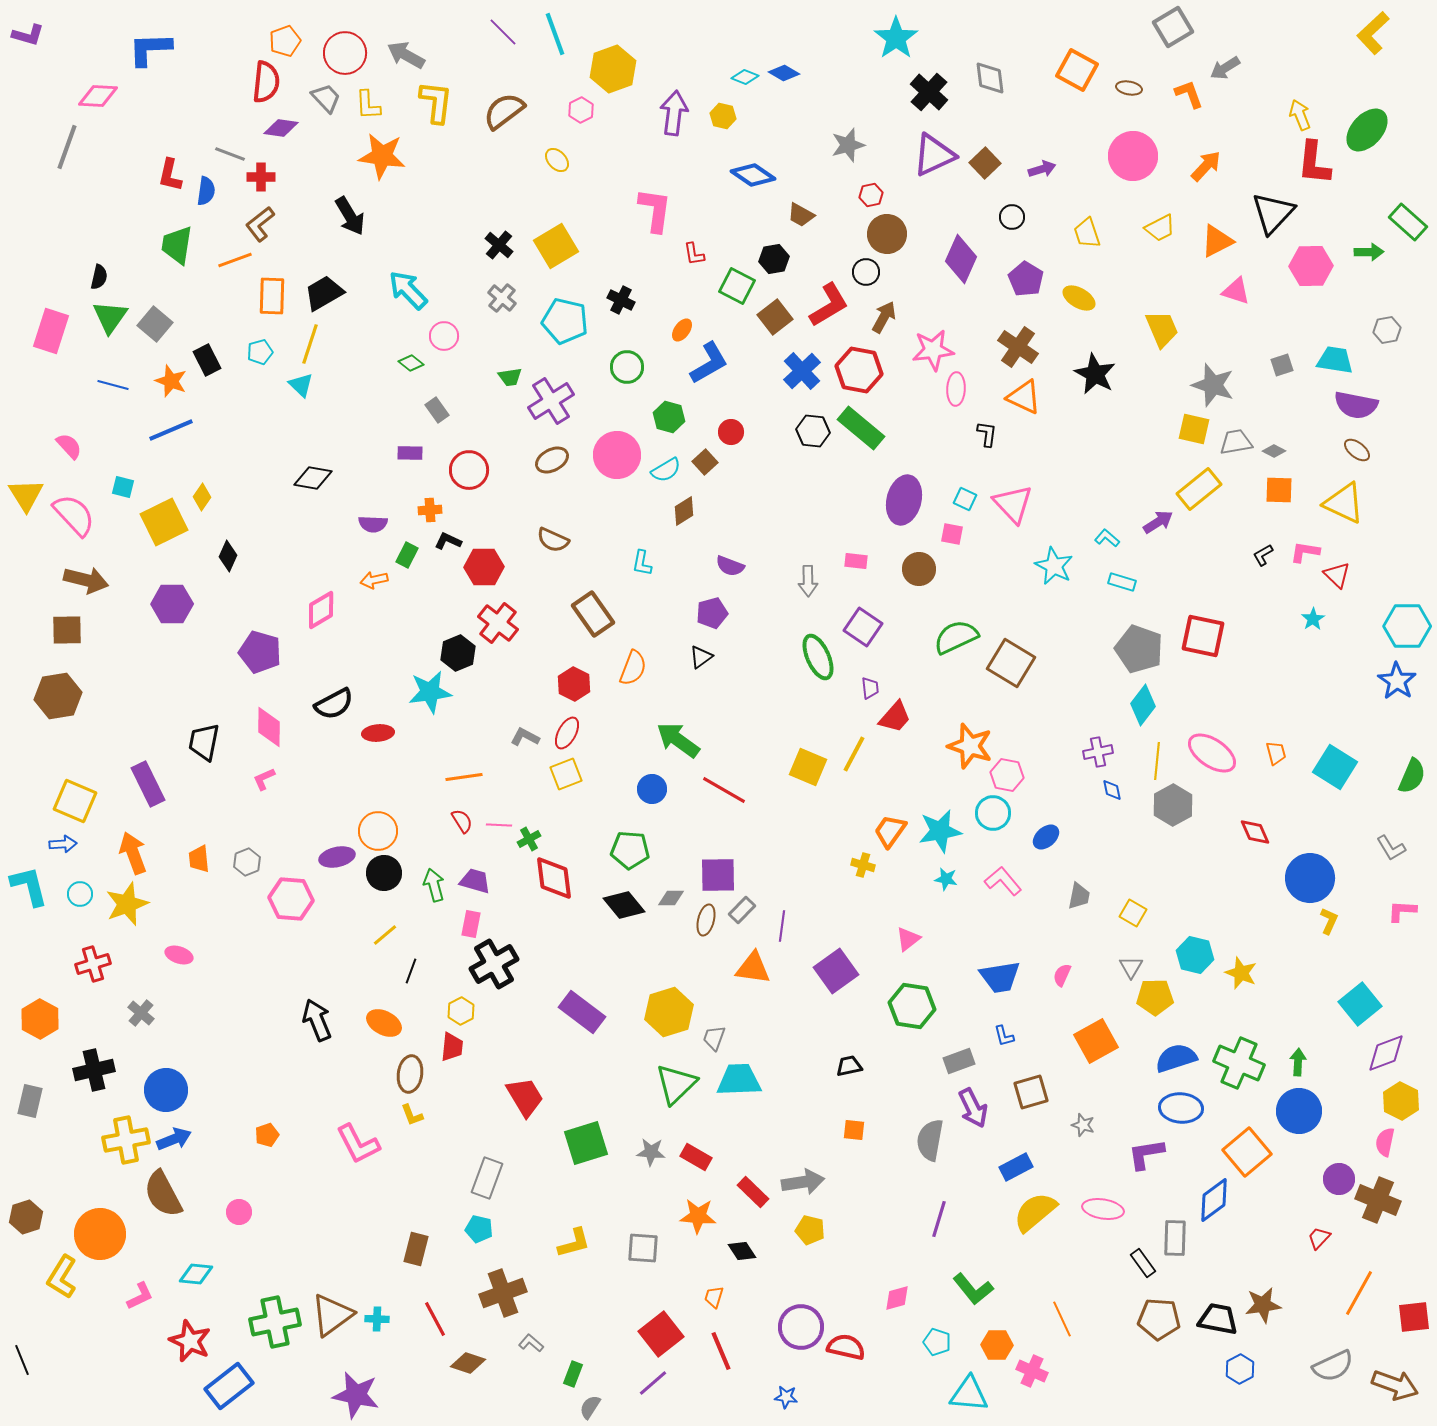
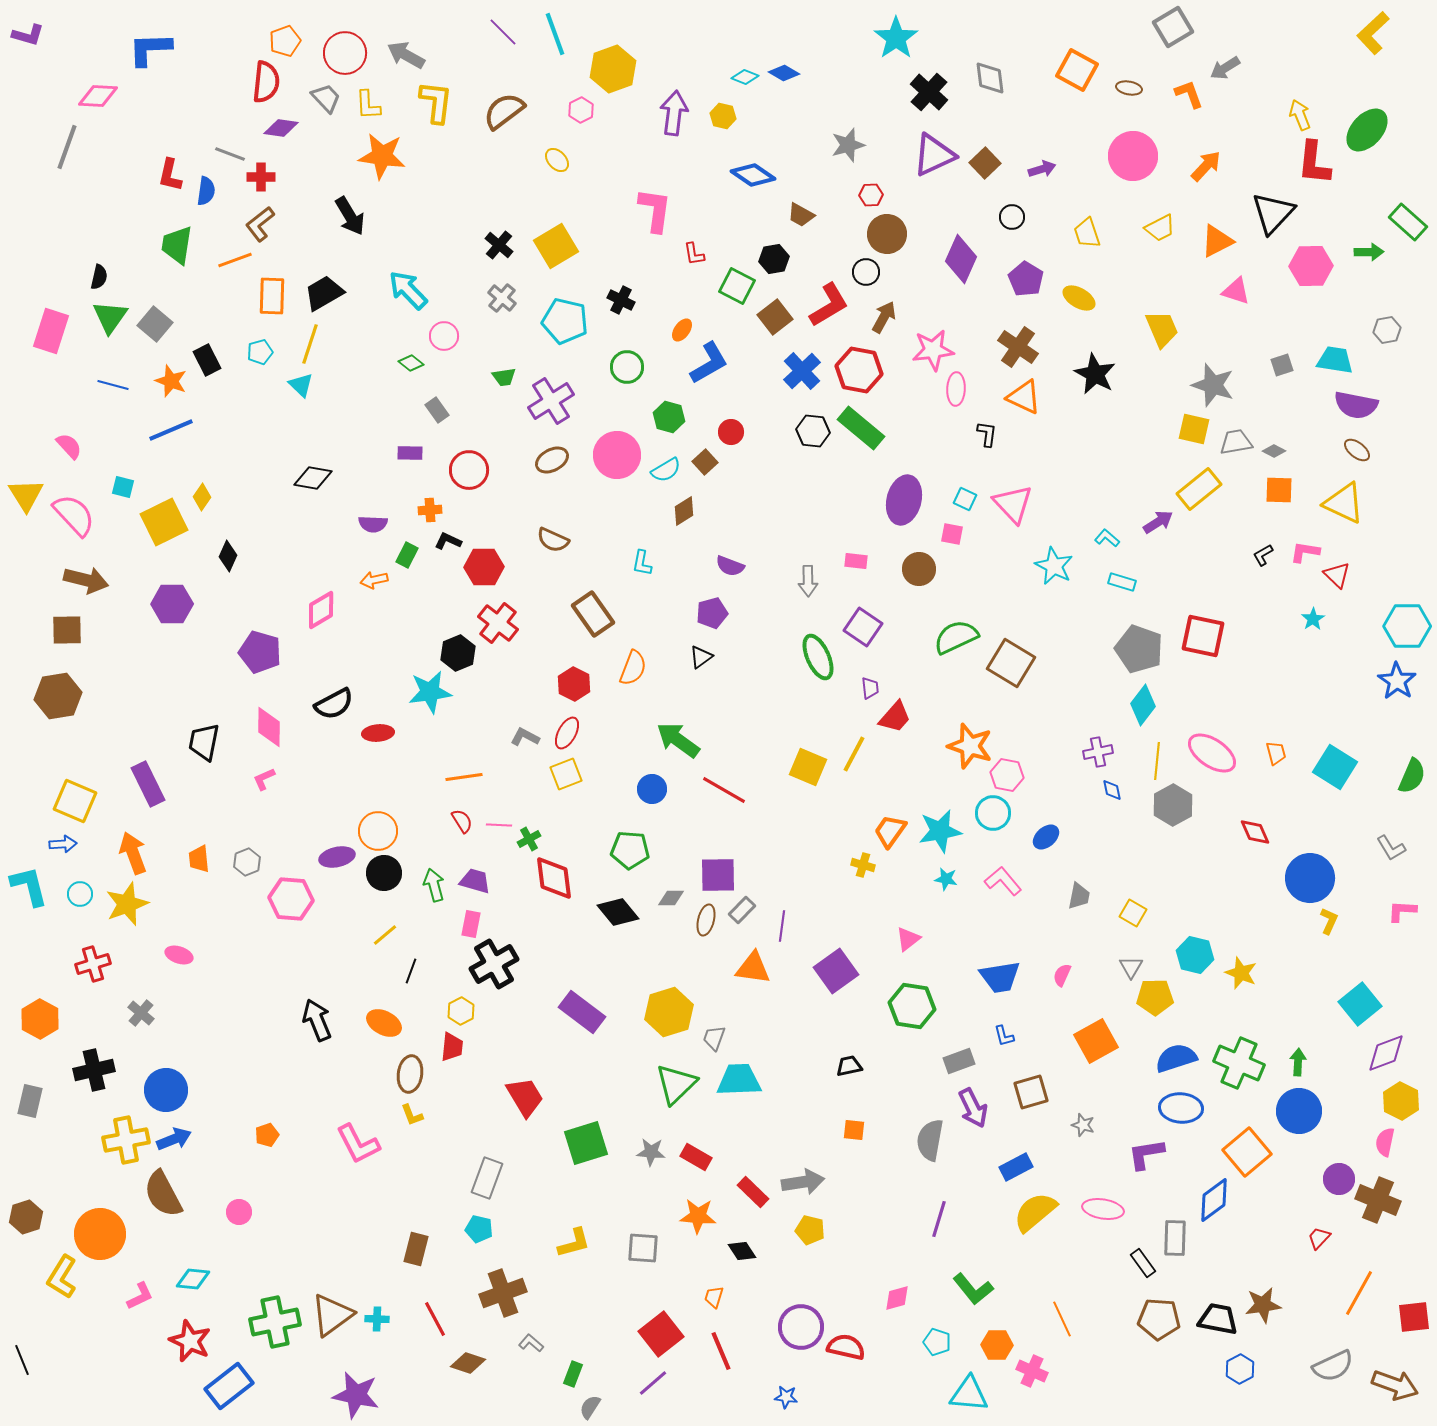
red hexagon at (871, 195): rotated 10 degrees clockwise
green trapezoid at (510, 377): moved 6 px left
black diamond at (624, 905): moved 6 px left, 7 px down
cyan diamond at (196, 1274): moved 3 px left, 5 px down
